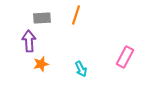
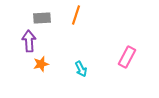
pink rectangle: moved 2 px right
